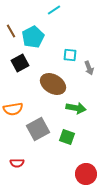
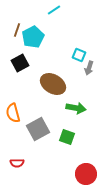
brown line: moved 6 px right, 1 px up; rotated 48 degrees clockwise
cyan square: moved 9 px right; rotated 16 degrees clockwise
gray arrow: rotated 40 degrees clockwise
orange semicircle: moved 4 px down; rotated 84 degrees clockwise
